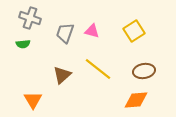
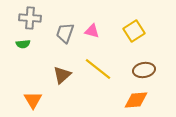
gray cross: rotated 15 degrees counterclockwise
brown ellipse: moved 1 px up
